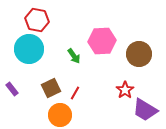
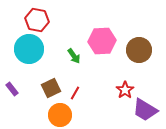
brown circle: moved 4 px up
